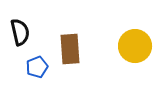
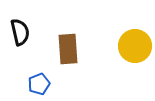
brown rectangle: moved 2 px left
blue pentagon: moved 2 px right, 17 px down
